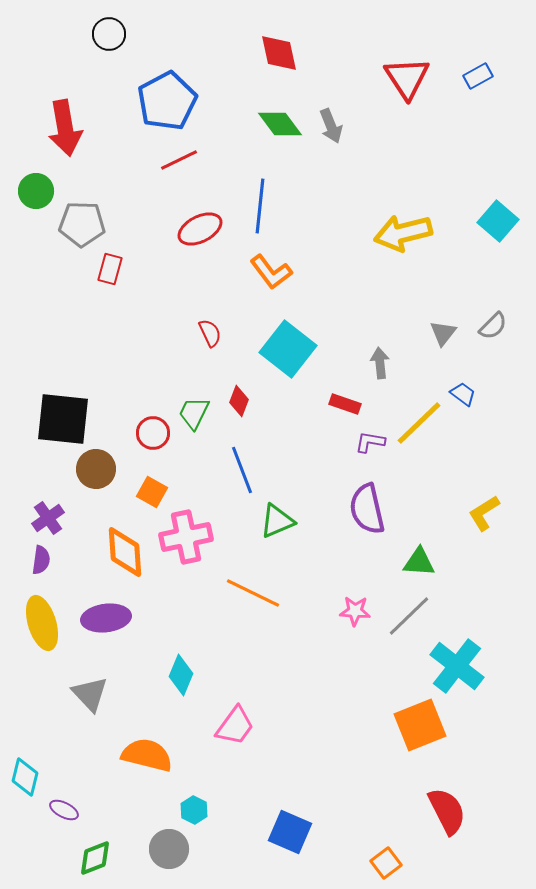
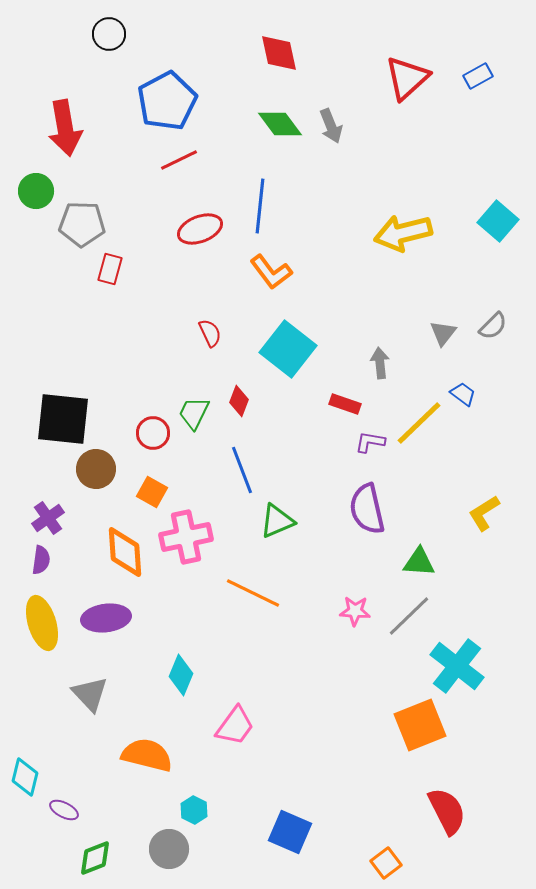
red triangle at (407, 78): rotated 21 degrees clockwise
red ellipse at (200, 229): rotated 6 degrees clockwise
